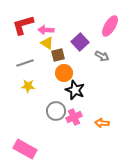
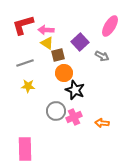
pink rectangle: rotated 60 degrees clockwise
